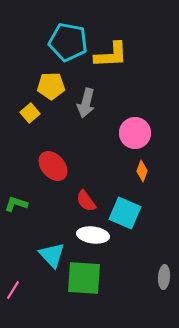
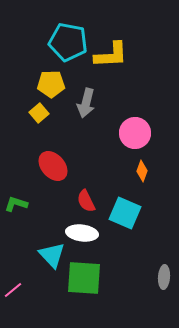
yellow pentagon: moved 2 px up
yellow square: moved 9 px right
red semicircle: rotated 10 degrees clockwise
white ellipse: moved 11 px left, 2 px up
pink line: rotated 18 degrees clockwise
